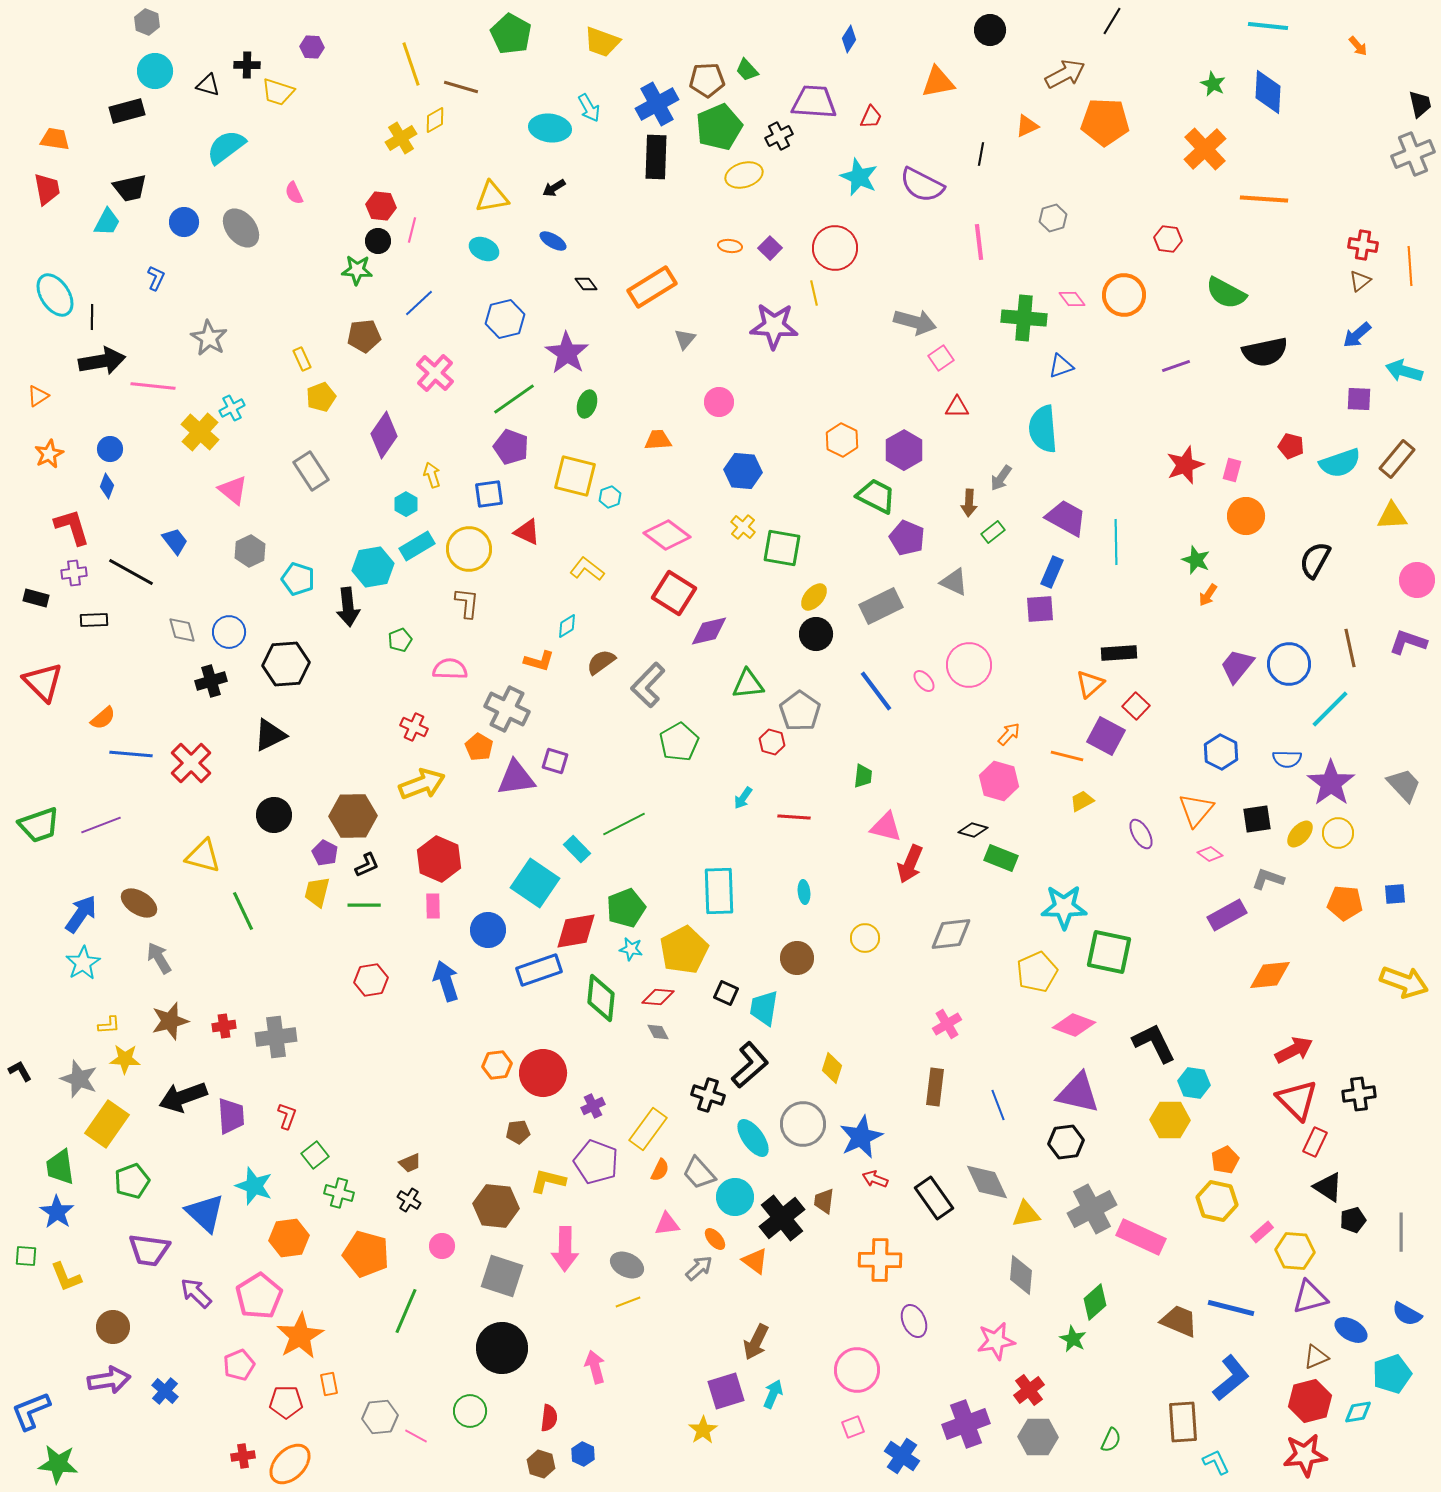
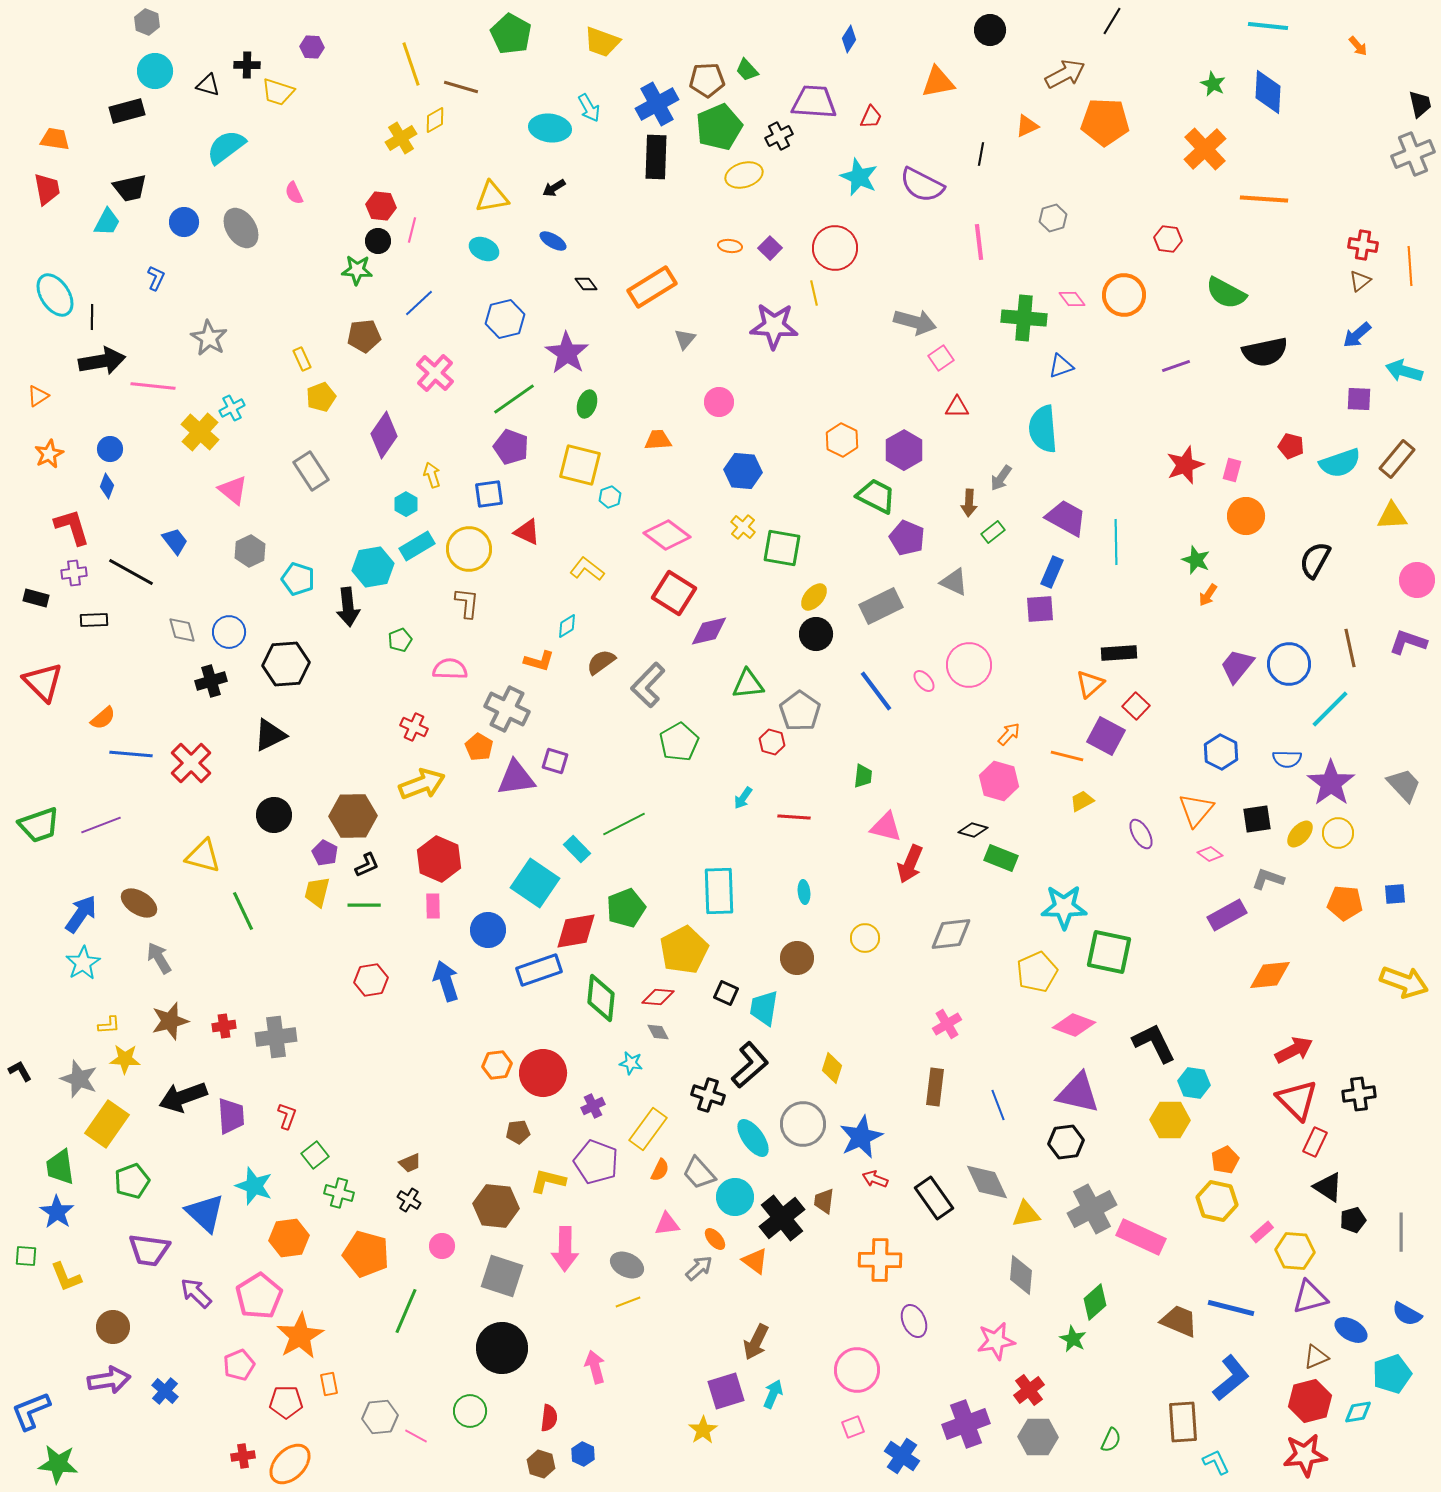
gray ellipse at (241, 228): rotated 6 degrees clockwise
yellow square at (575, 476): moved 5 px right, 11 px up
cyan star at (631, 949): moved 114 px down
